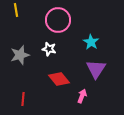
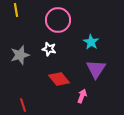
red line: moved 6 px down; rotated 24 degrees counterclockwise
